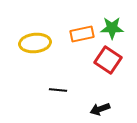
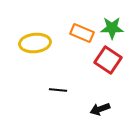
orange rectangle: moved 1 px up; rotated 35 degrees clockwise
